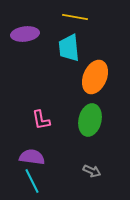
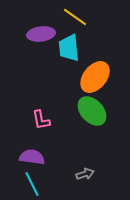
yellow line: rotated 25 degrees clockwise
purple ellipse: moved 16 px right
orange ellipse: rotated 16 degrees clockwise
green ellipse: moved 2 px right, 9 px up; rotated 56 degrees counterclockwise
gray arrow: moved 7 px left, 3 px down; rotated 42 degrees counterclockwise
cyan line: moved 3 px down
